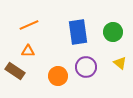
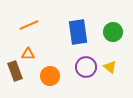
orange triangle: moved 3 px down
yellow triangle: moved 10 px left, 4 px down
brown rectangle: rotated 36 degrees clockwise
orange circle: moved 8 px left
